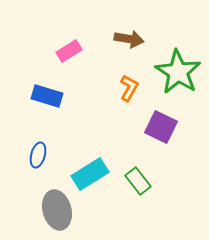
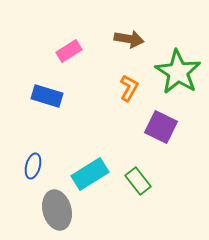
blue ellipse: moved 5 px left, 11 px down
